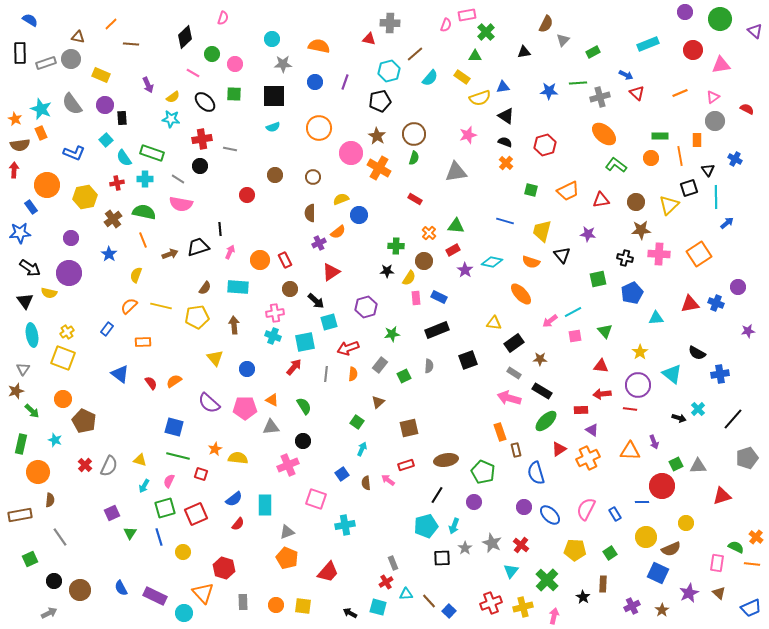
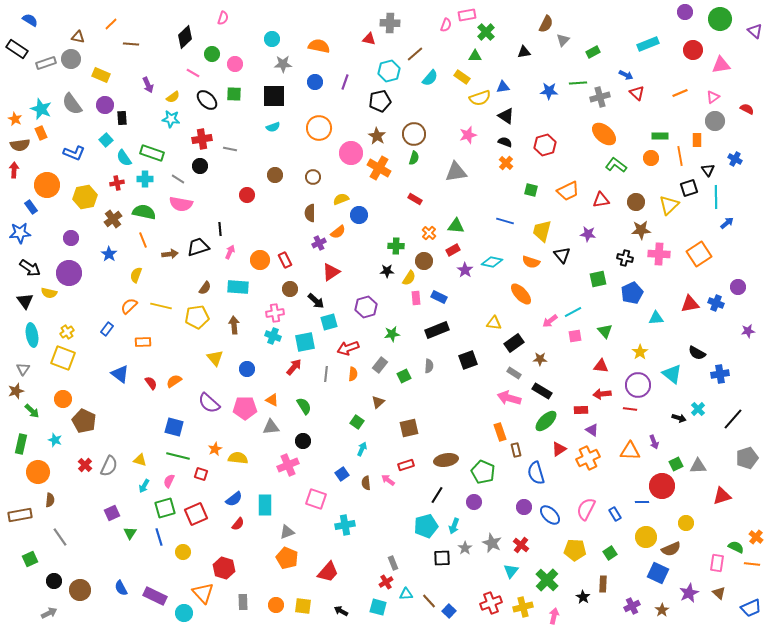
black rectangle at (20, 53): moved 3 px left, 4 px up; rotated 55 degrees counterclockwise
black ellipse at (205, 102): moved 2 px right, 2 px up
brown arrow at (170, 254): rotated 14 degrees clockwise
black arrow at (350, 613): moved 9 px left, 2 px up
